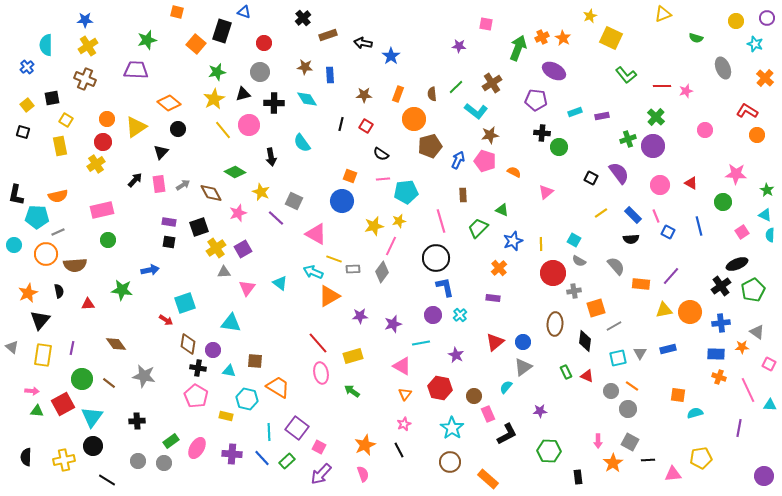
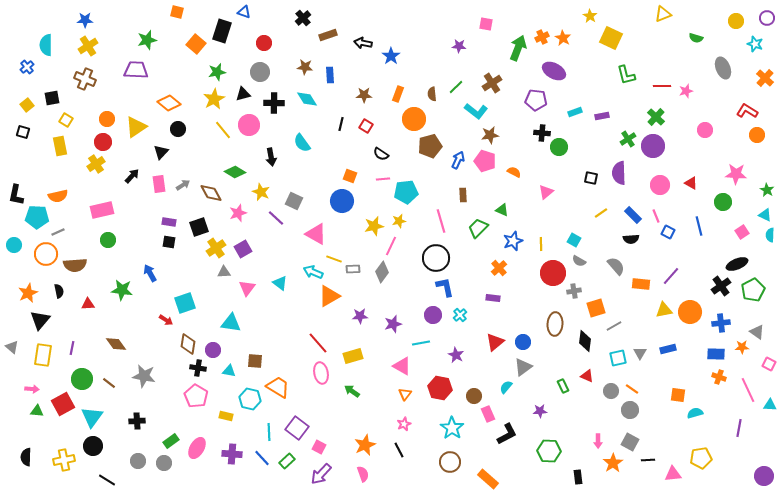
yellow star at (590, 16): rotated 16 degrees counterclockwise
green L-shape at (626, 75): rotated 25 degrees clockwise
green cross at (628, 139): rotated 14 degrees counterclockwise
purple semicircle at (619, 173): rotated 145 degrees counterclockwise
black square at (591, 178): rotated 16 degrees counterclockwise
black arrow at (135, 180): moved 3 px left, 4 px up
blue arrow at (150, 270): moved 3 px down; rotated 108 degrees counterclockwise
green rectangle at (566, 372): moved 3 px left, 14 px down
orange line at (632, 386): moved 3 px down
pink arrow at (32, 391): moved 2 px up
cyan hexagon at (247, 399): moved 3 px right
gray circle at (628, 409): moved 2 px right, 1 px down
